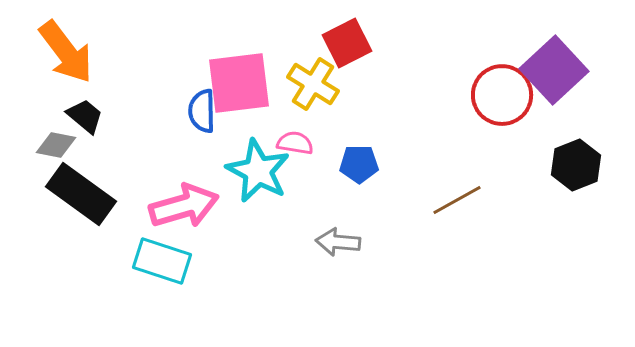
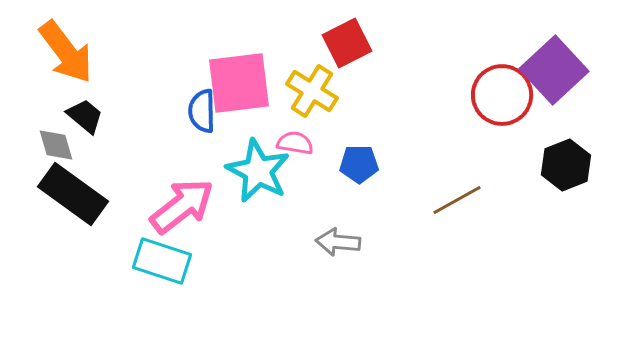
yellow cross: moved 1 px left, 7 px down
gray diamond: rotated 63 degrees clockwise
black hexagon: moved 10 px left
black rectangle: moved 8 px left
pink arrow: moved 2 px left; rotated 22 degrees counterclockwise
